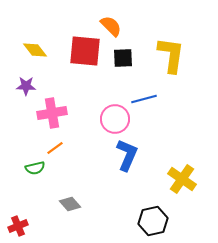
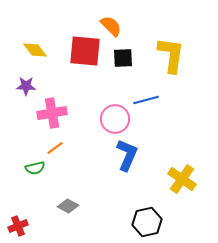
blue line: moved 2 px right, 1 px down
gray diamond: moved 2 px left, 2 px down; rotated 20 degrees counterclockwise
black hexagon: moved 6 px left, 1 px down
